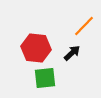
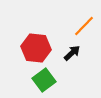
green square: moved 1 px left, 2 px down; rotated 30 degrees counterclockwise
